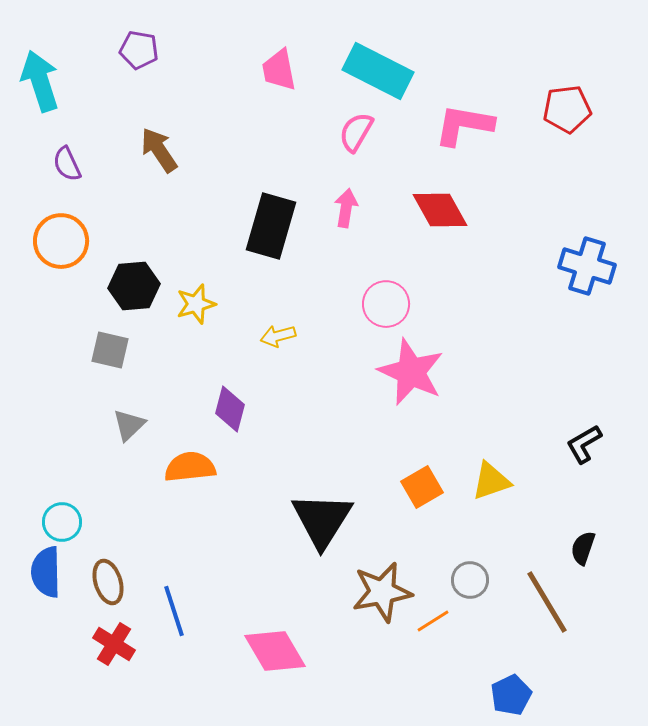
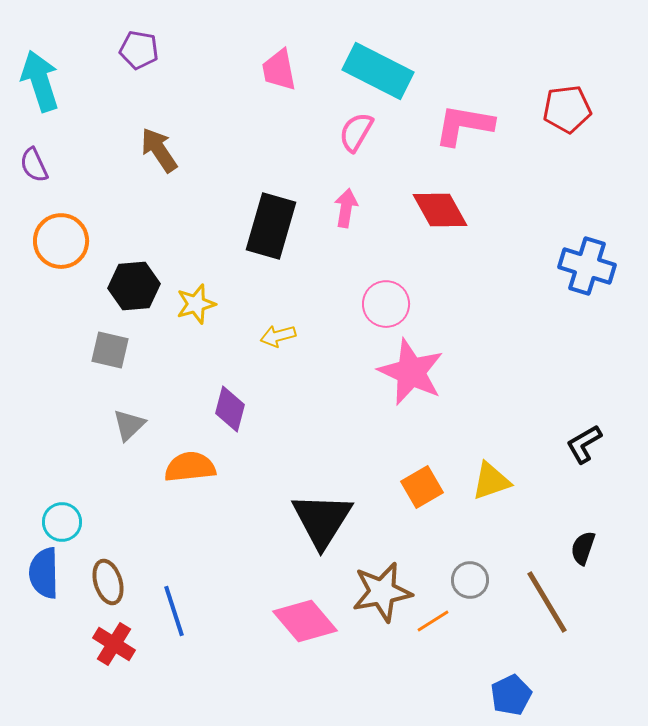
purple semicircle: moved 33 px left, 1 px down
blue semicircle: moved 2 px left, 1 px down
pink diamond: moved 30 px right, 30 px up; rotated 10 degrees counterclockwise
